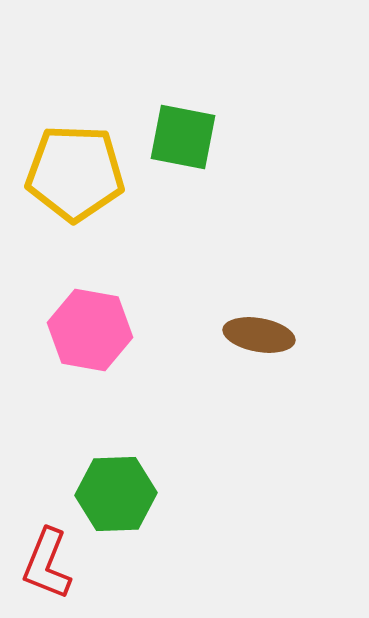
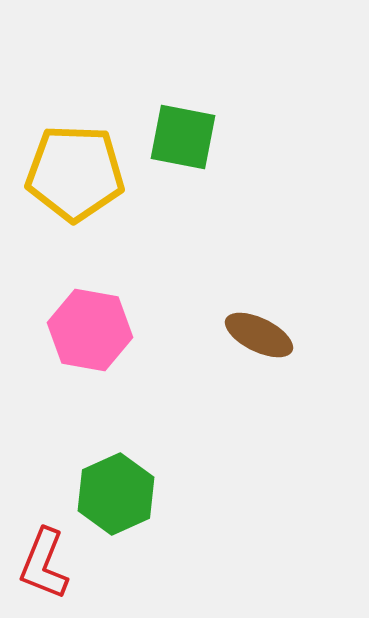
brown ellipse: rotated 16 degrees clockwise
green hexagon: rotated 22 degrees counterclockwise
red L-shape: moved 3 px left
